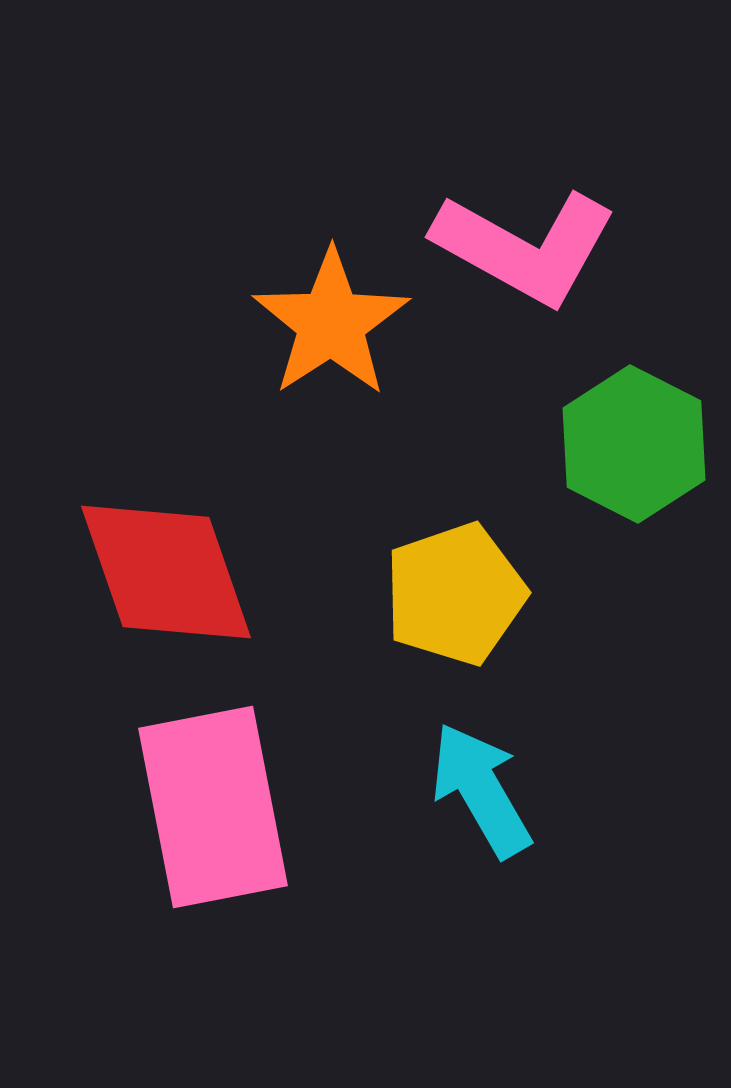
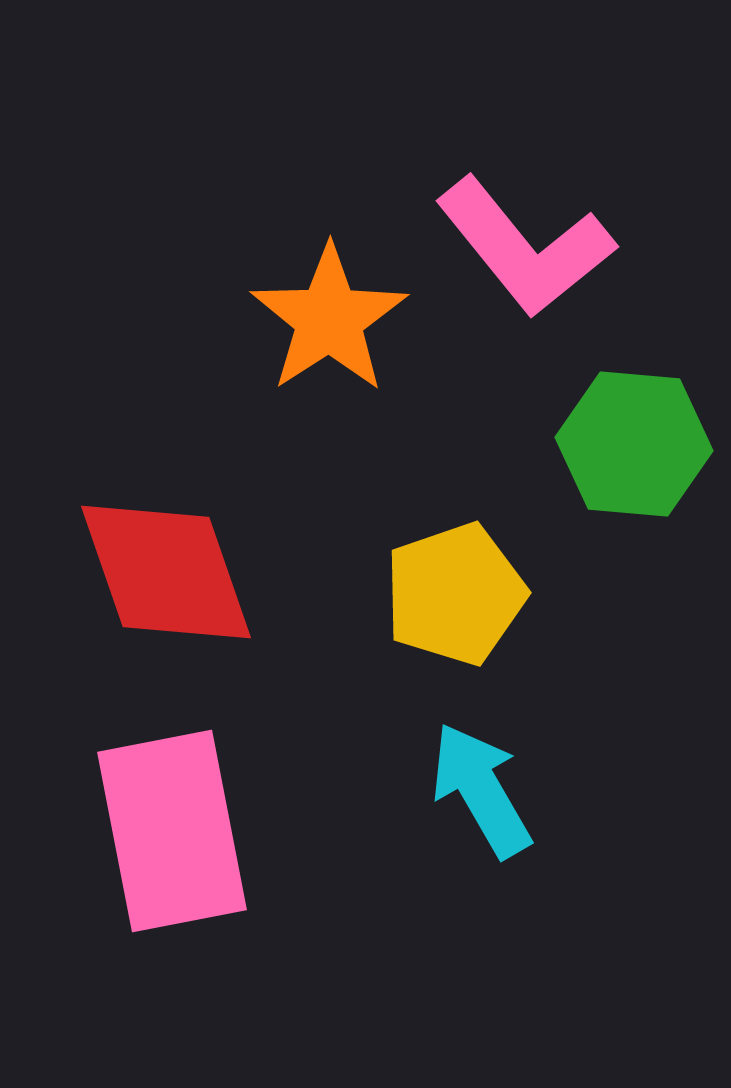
pink L-shape: rotated 22 degrees clockwise
orange star: moved 2 px left, 4 px up
green hexagon: rotated 22 degrees counterclockwise
pink rectangle: moved 41 px left, 24 px down
